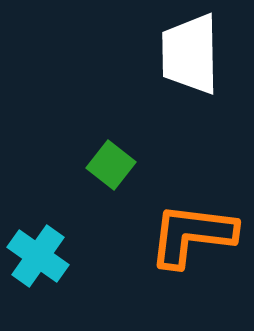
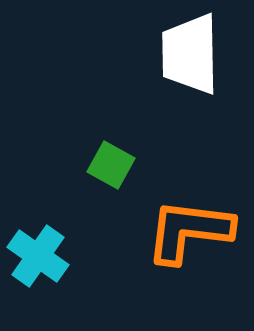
green square: rotated 9 degrees counterclockwise
orange L-shape: moved 3 px left, 4 px up
